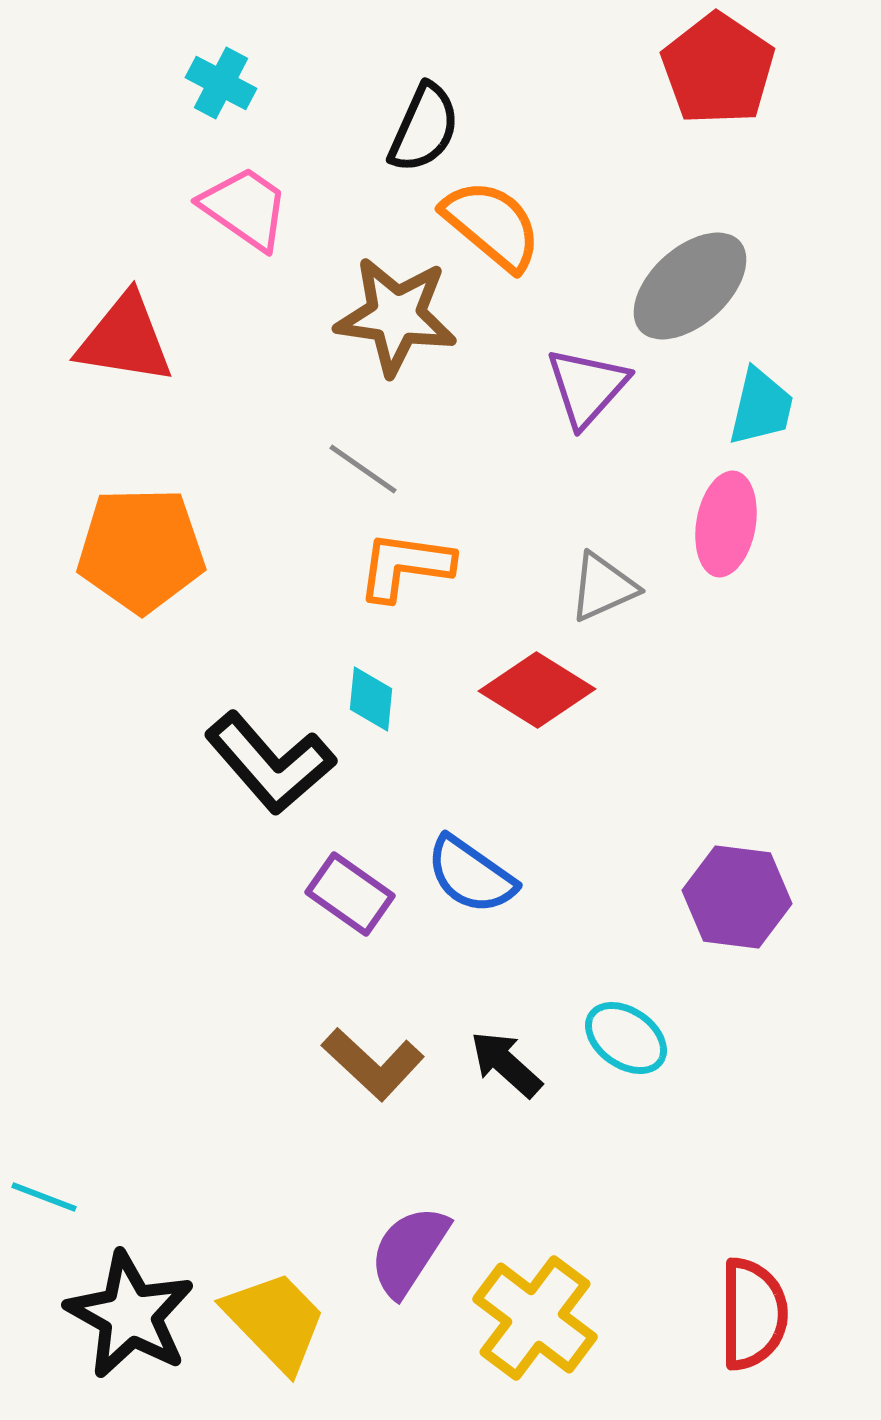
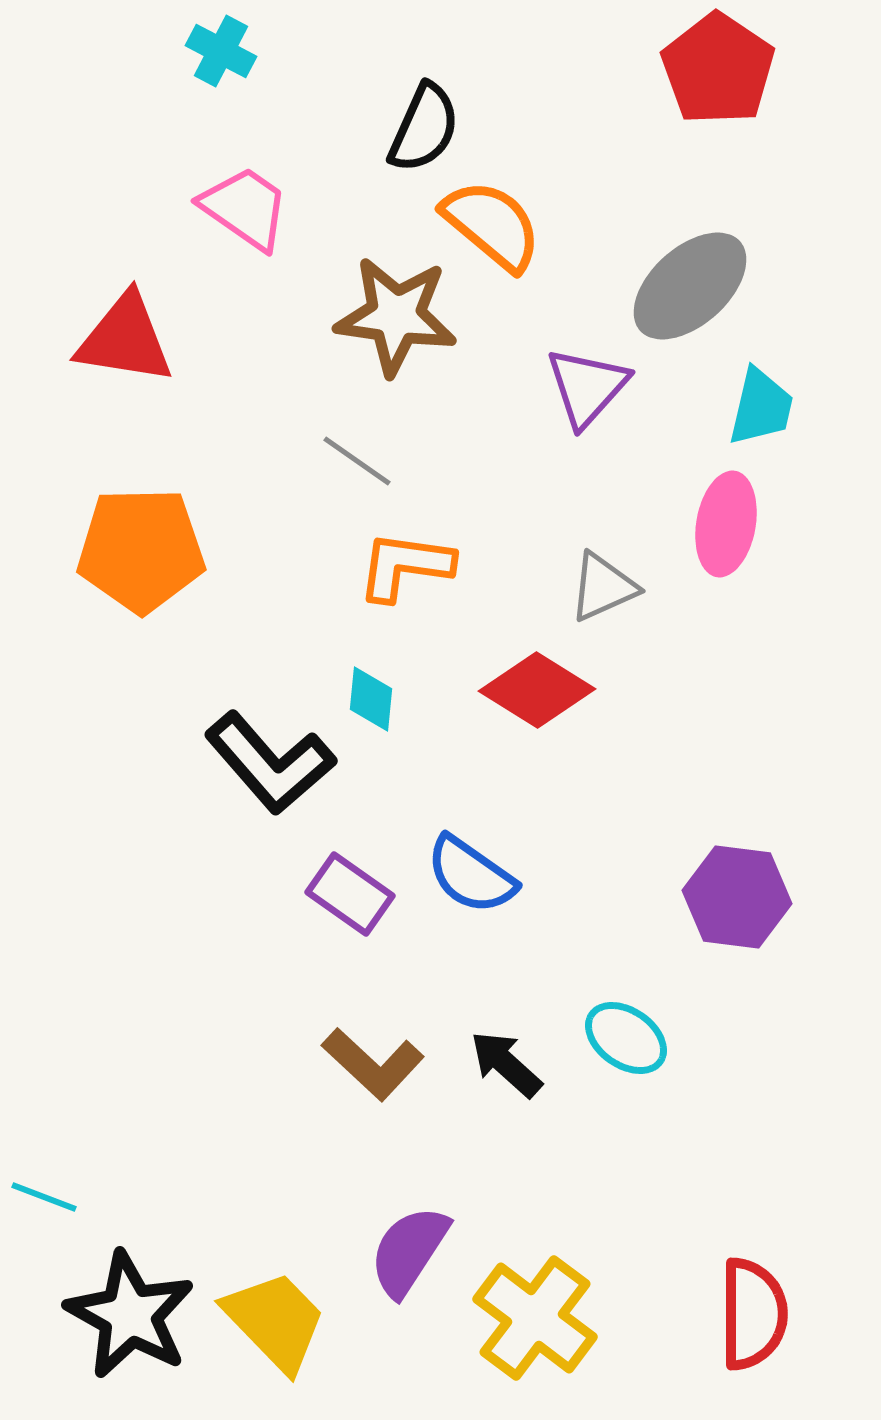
cyan cross: moved 32 px up
gray line: moved 6 px left, 8 px up
